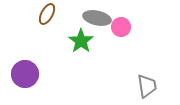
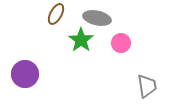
brown ellipse: moved 9 px right
pink circle: moved 16 px down
green star: moved 1 px up
